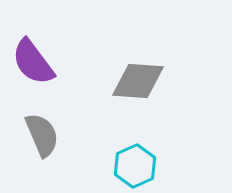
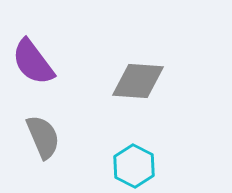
gray semicircle: moved 1 px right, 2 px down
cyan hexagon: moved 1 px left; rotated 9 degrees counterclockwise
